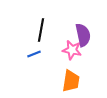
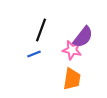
black line: rotated 10 degrees clockwise
purple semicircle: moved 2 px down; rotated 50 degrees clockwise
orange trapezoid: moved 1 px right, 2 px up
